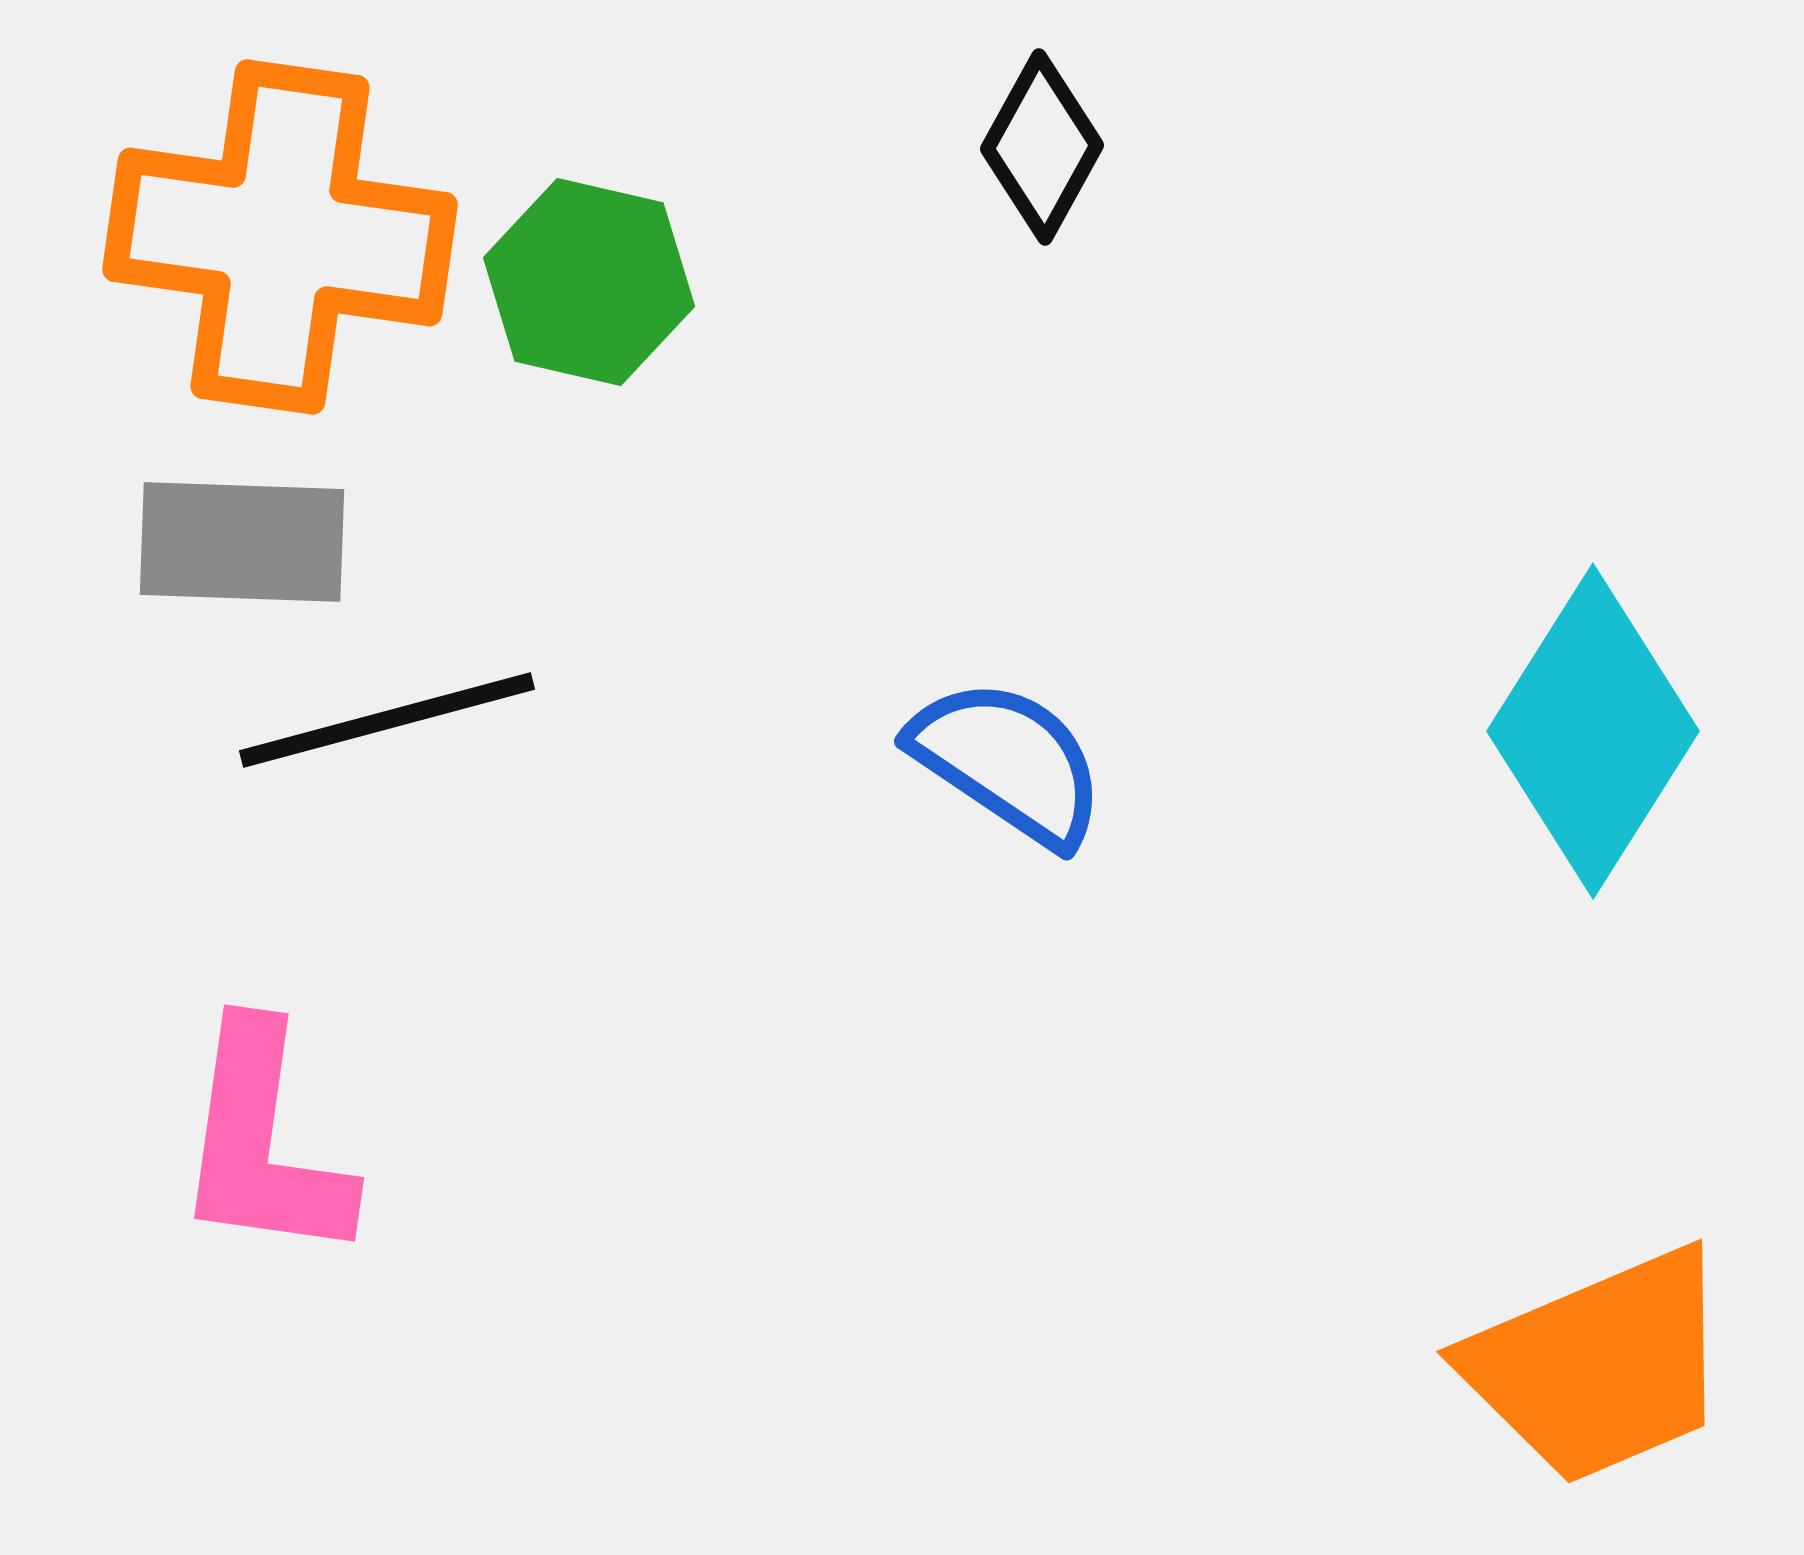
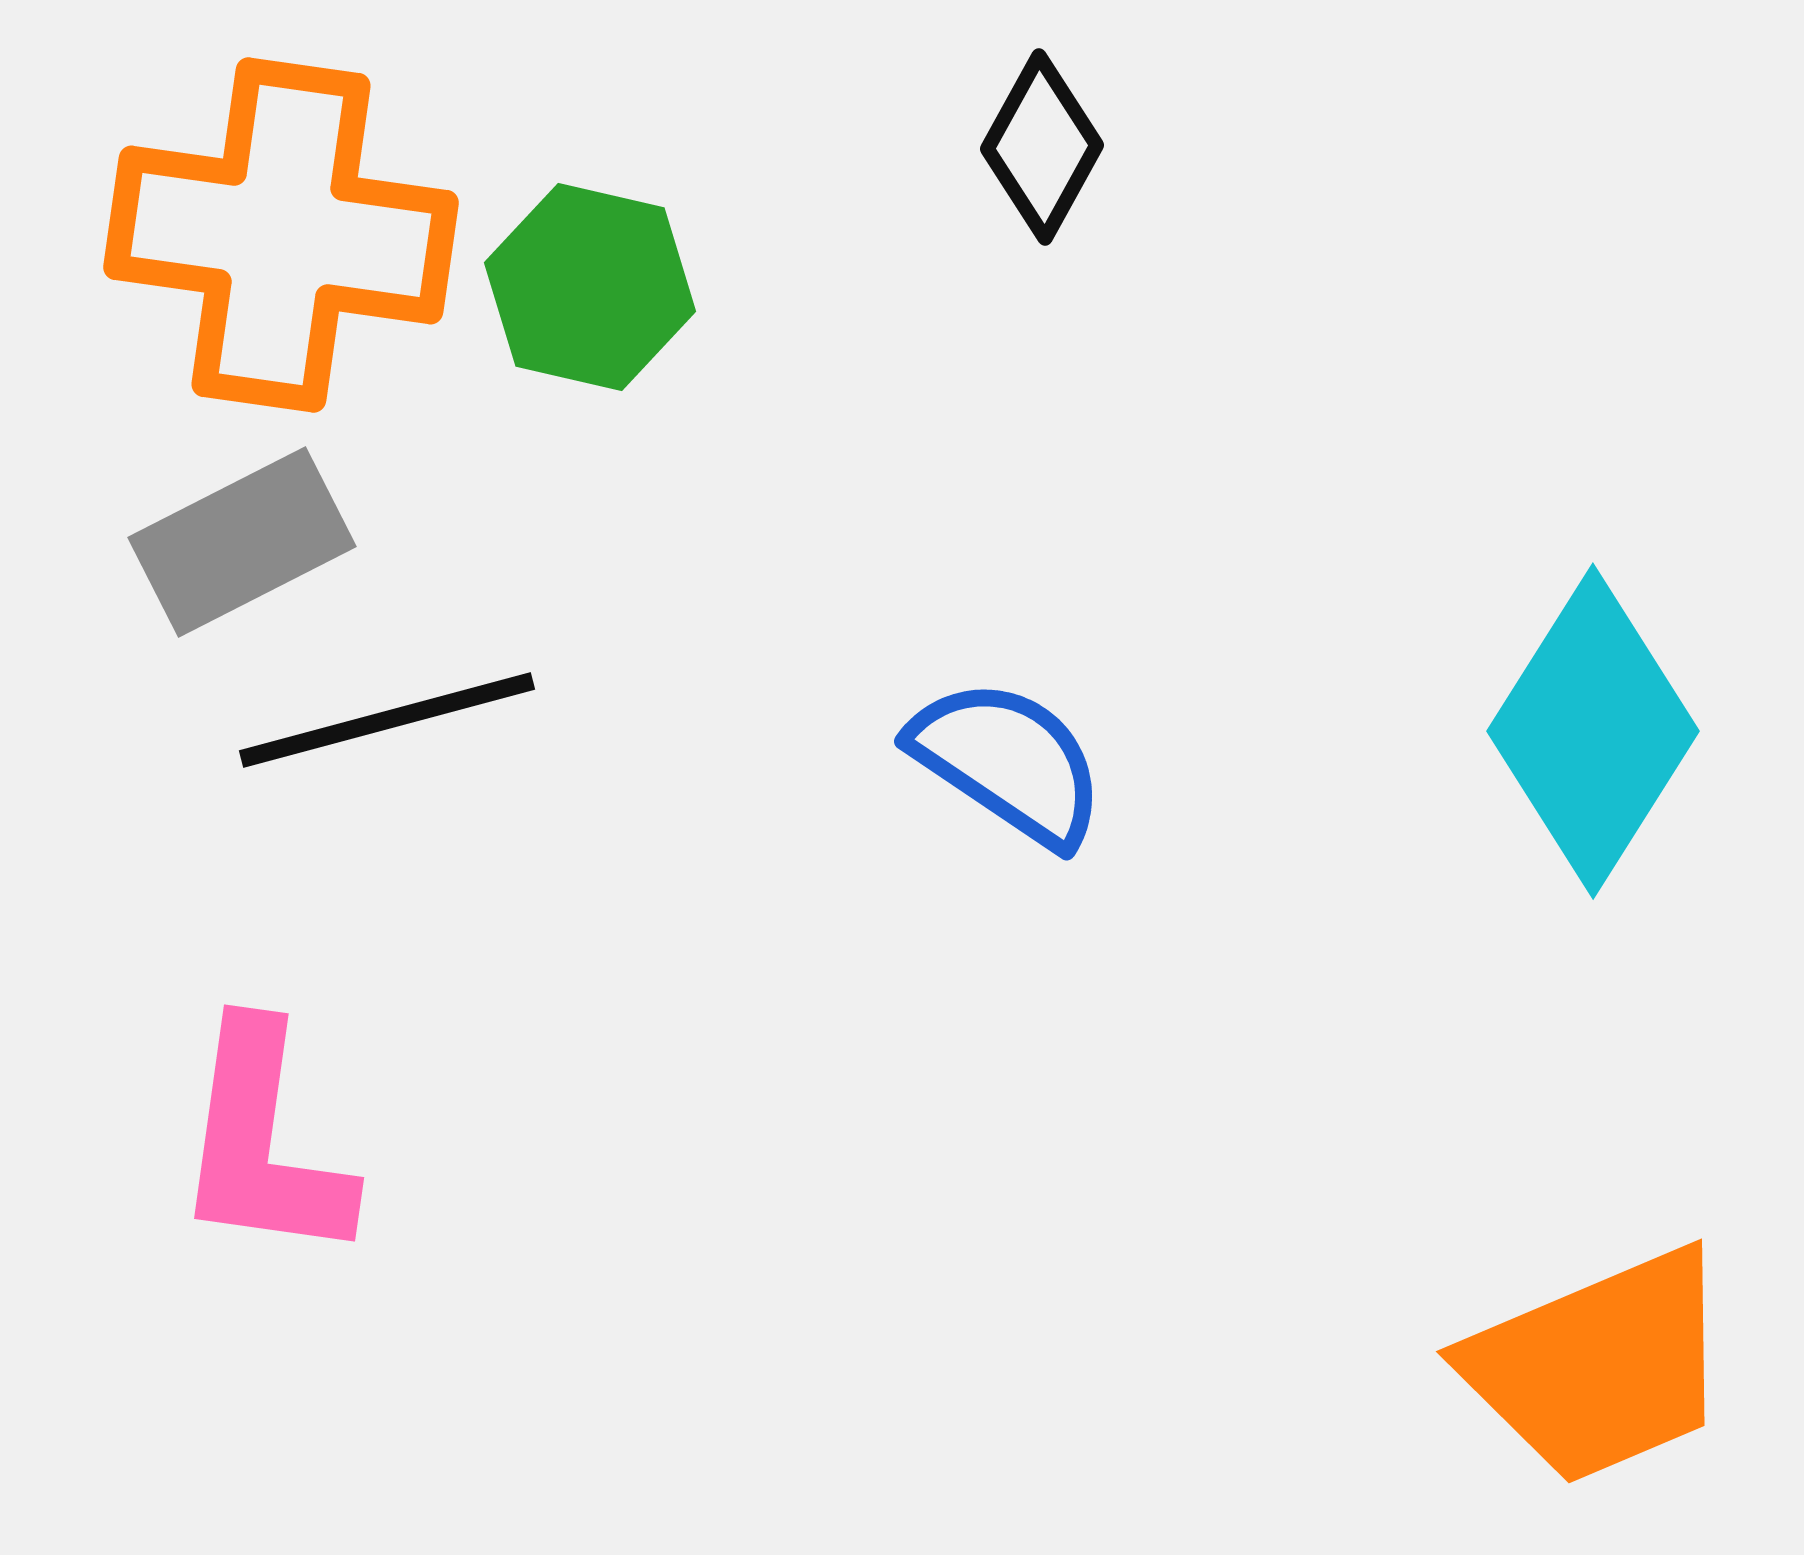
orange cross: moved 1 px right, 2 px up
green hexagon: moved 1 px right, 5 px down
gray rectangle: rotated 29 degrees counterclockwise
